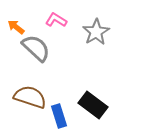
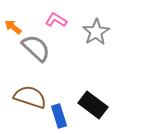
orange arrow: moved 3 px left
